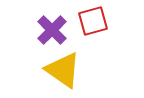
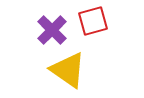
yellow triangle: moved 5 px right
